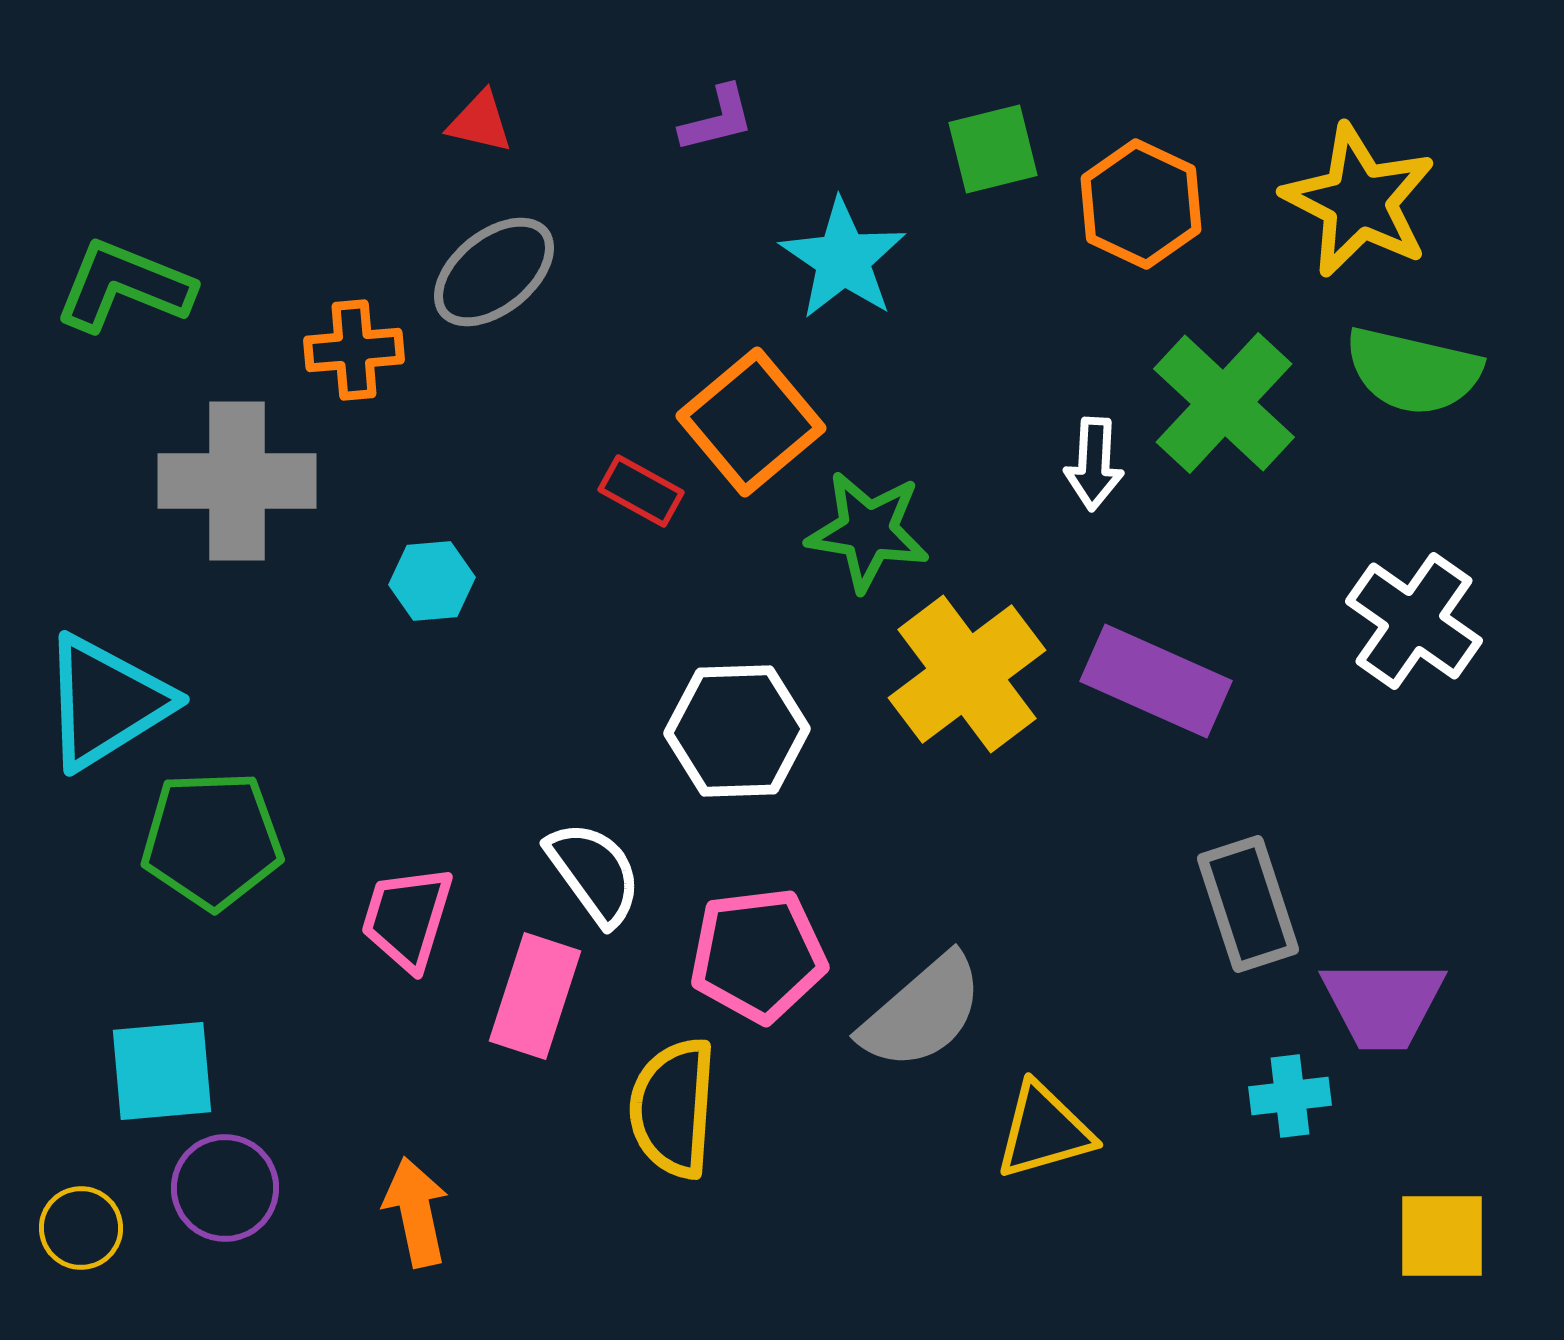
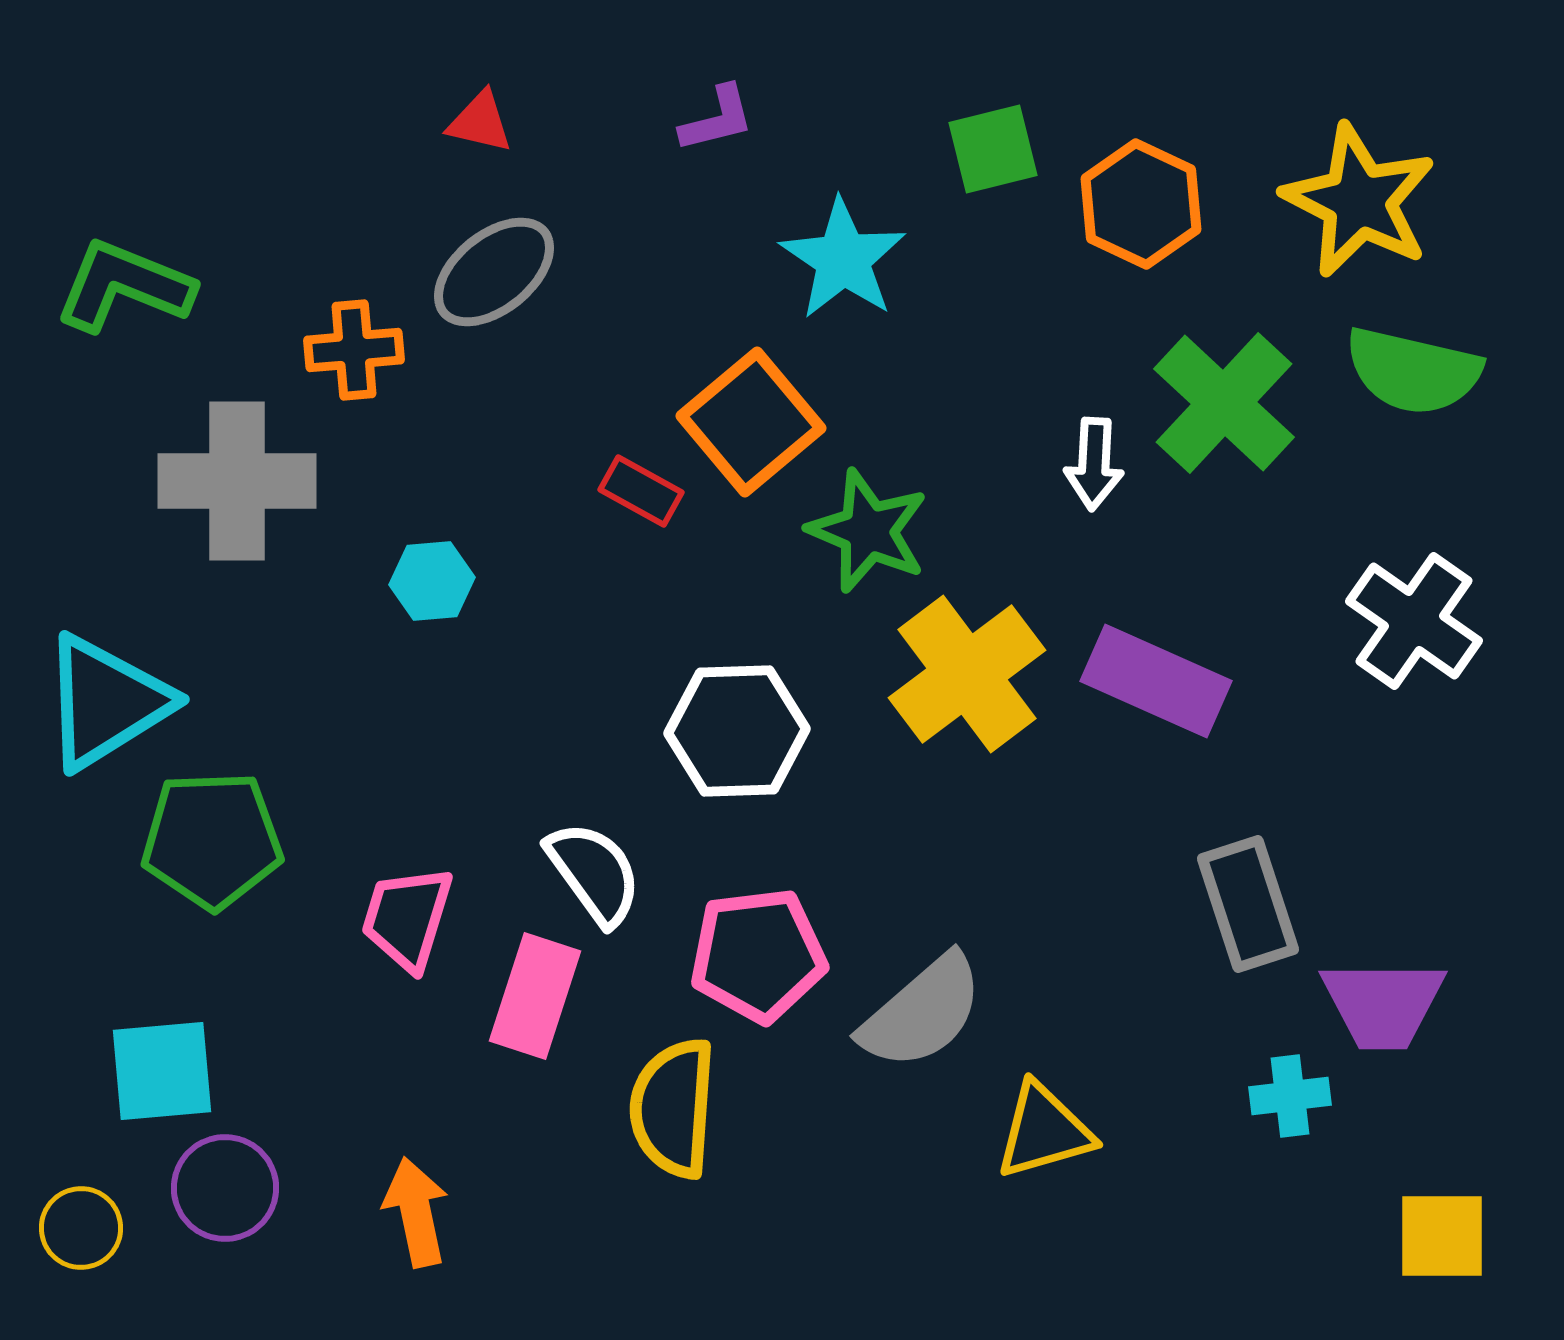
green star: rotated 14 degrees clockwise
